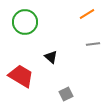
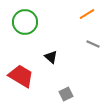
gray line: rotated 32 degrees clockwise
